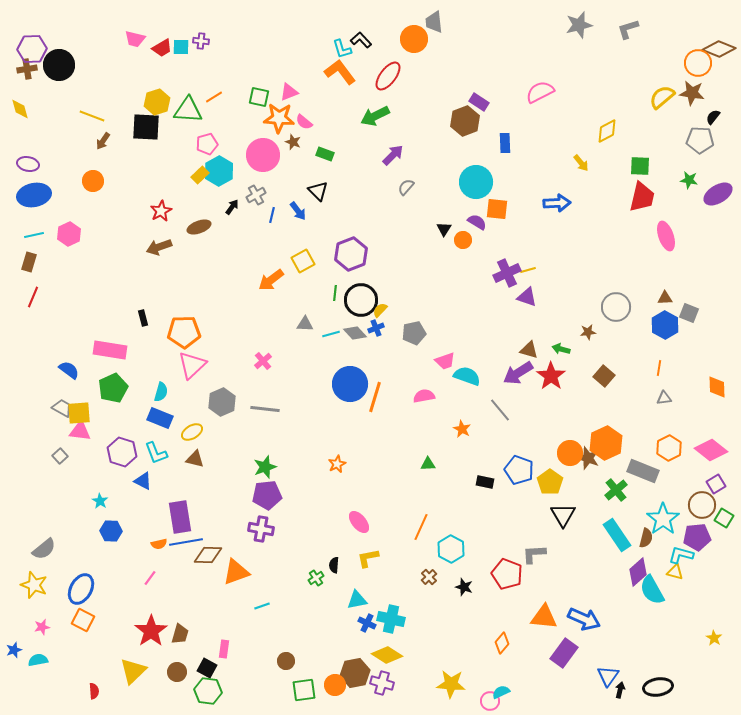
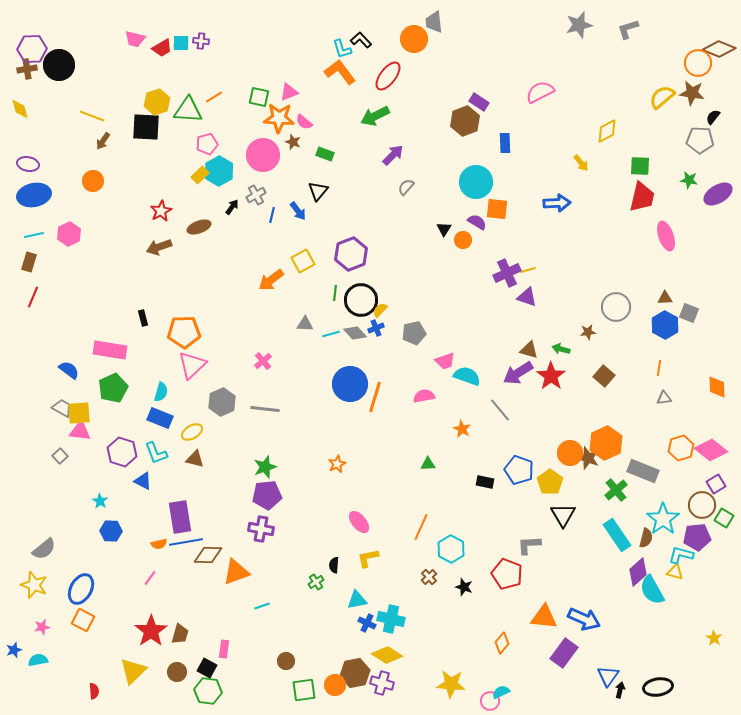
cyan square at (181, 47): moved 4 px up
black triangle at (318, 191): rotated 25 degrees clockwise
orange hexagon at (669, 448): moved 12 px right; rotated 10 degrees clockwise
gray L-shape at (534, 554): moved 5 px left, 9 px up
green cross at (316, 578): moved 4 px down
